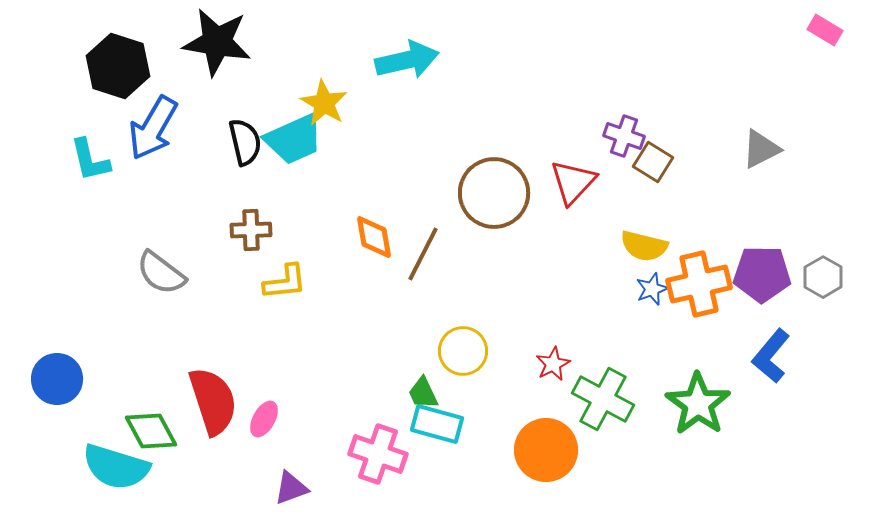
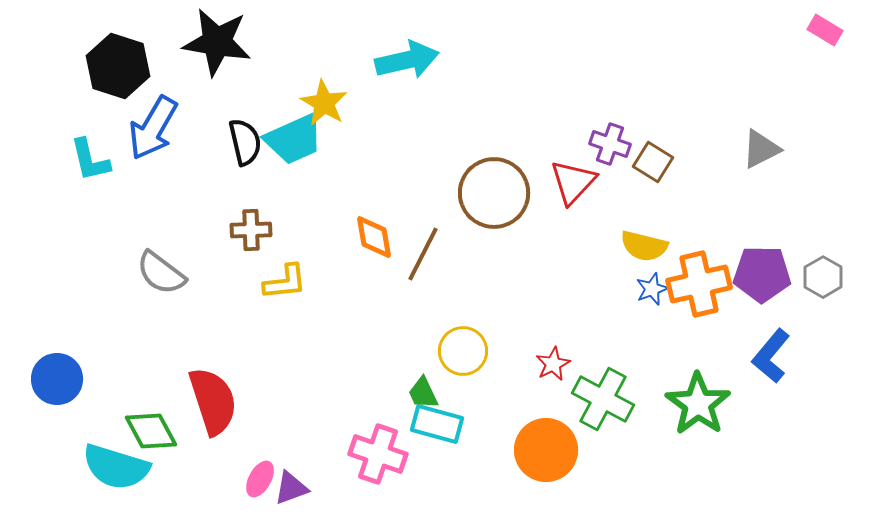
purple cross: moved 14 px left, 8 px down
pink ellipse: moved 4 px left, 60 px down
